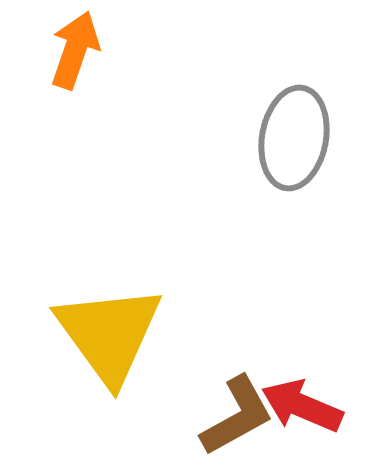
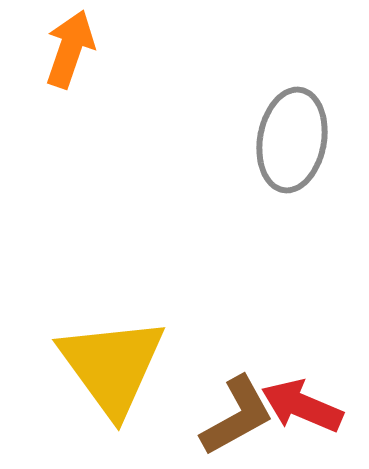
orange arrow: moved 5 px left, 1 px up
gray ellipse: moved 2 px left, 2 px down
yellow triangle: moved 3 px right, 32 px down
